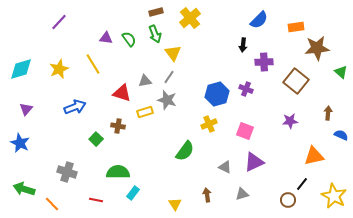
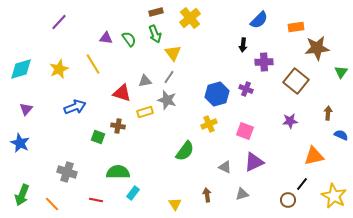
green triangle at (341, 72): rotated 24 degrees clockwise
green square at (96, 139): moved 2 px right, 2 px up; rotated 24 degrees counterclockwise
green arrow at (24, 189): moved 2 px left, 6 px down; rotated 85 degrees counterclockwise
